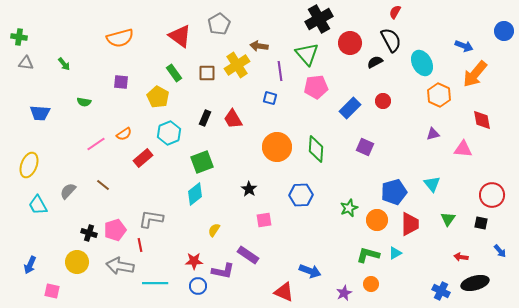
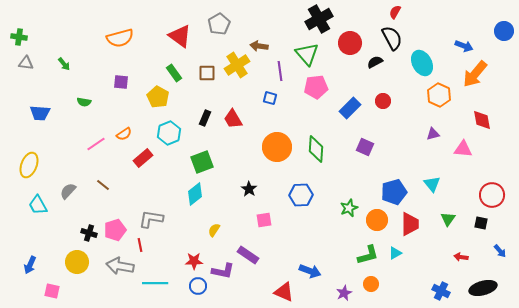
black semicircle at (391, 40): moved 1 px right, 2 px up
green L-shape at (368, 255): rotated 150 degrees clockwise
black ellipse at (475, 283): moved 8 px right, 5 px down
